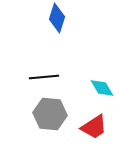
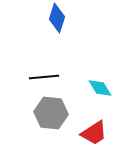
cyan diamond: moved 2 px left
gray hexagon: moved 1 px right, 1 px up
red trapezoid: moved 6 px down
